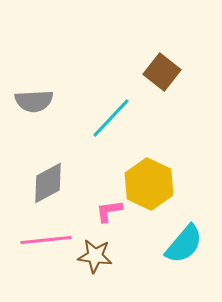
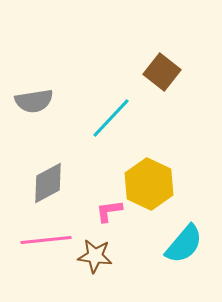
gray semicircle: rotated 6 degrees counterclockwise
